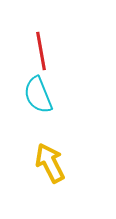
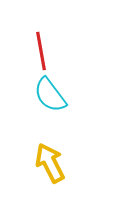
cyan semicircle: moved 12 px right; rotated 15 degrees counterclockwise
